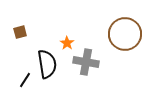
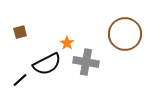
black semicircle: rotated 72 degrees clockwise
black line: moved 5 px left; rotated 14 degrees clockwise
